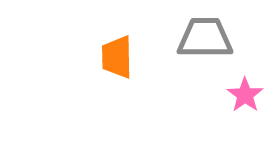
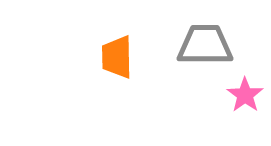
gray trapezoid: moved 7 px down
